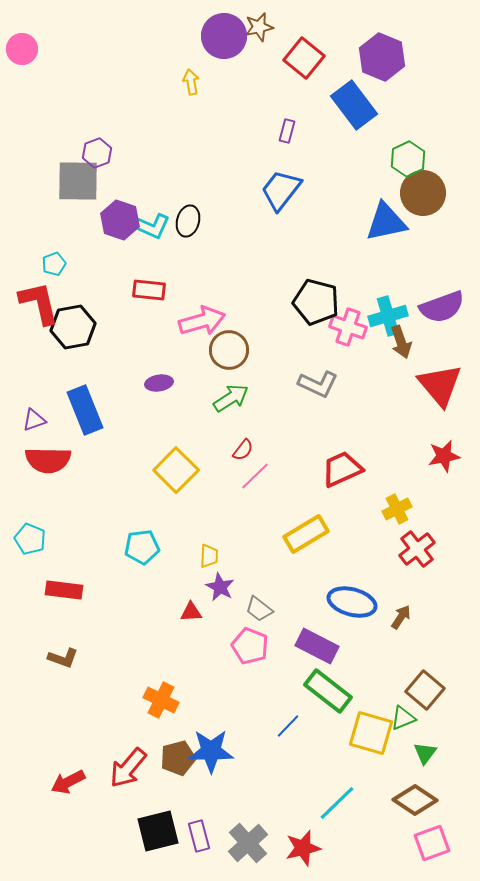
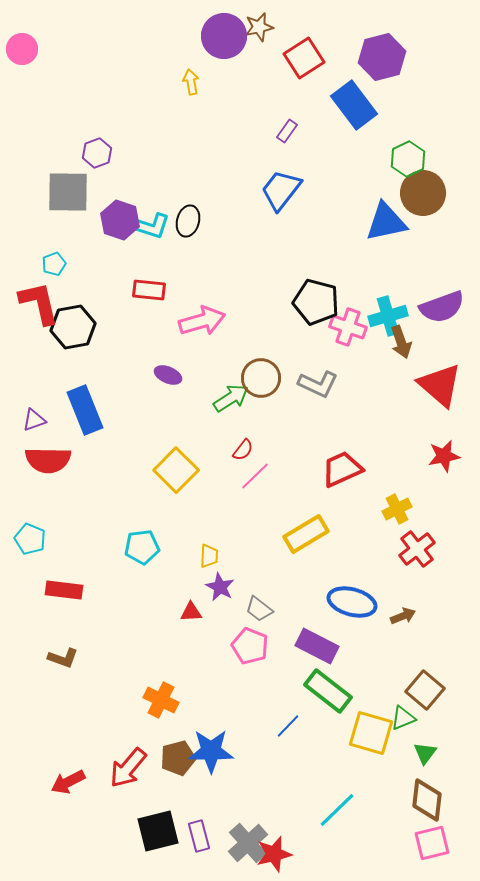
purple hexagon at (382, 57): rotated 24 degrees clockwise
red square at (304, 58): rotated 18 degrees clockwise
purple rectangle at (287, 131): rotated 20 degrees clockwise
gray square at (78, 181): moved 10 px left, 11 px down
cyan L-shape at (151, 226): rotated 6 degrees counterclockwise
brown circle at (229, 350): moved 32 px right, 28 px down
purple ellipse at (159, 383): moved 9 px right, 8 px up; rotated 32 degrees clockwise
red triangle at (440, 385): rotated 9 degrees counterclockwise
brown arrow at (401, 617): moved 2 px right, 1 px up; rotated 35 degrees clockwise
brown diamond at (415, 800): moved 12 px right; rotated 63 degrees clockwise
cyan line at (337, 803): moved 7 px down
pink square at (432, 843): rotated 6 degrees clockwise
red star at (303, 848): moved 29 px left, 6 px down
